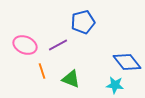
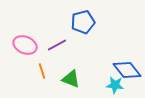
purple line: moved 1 px left
blue diamond: moved 8 px down
